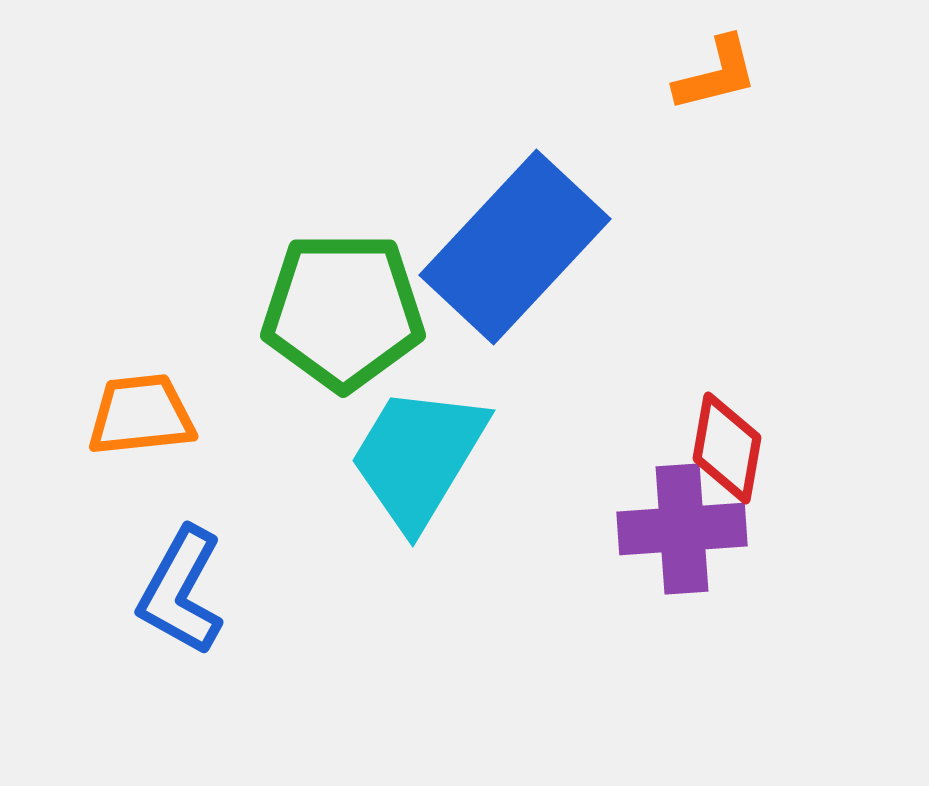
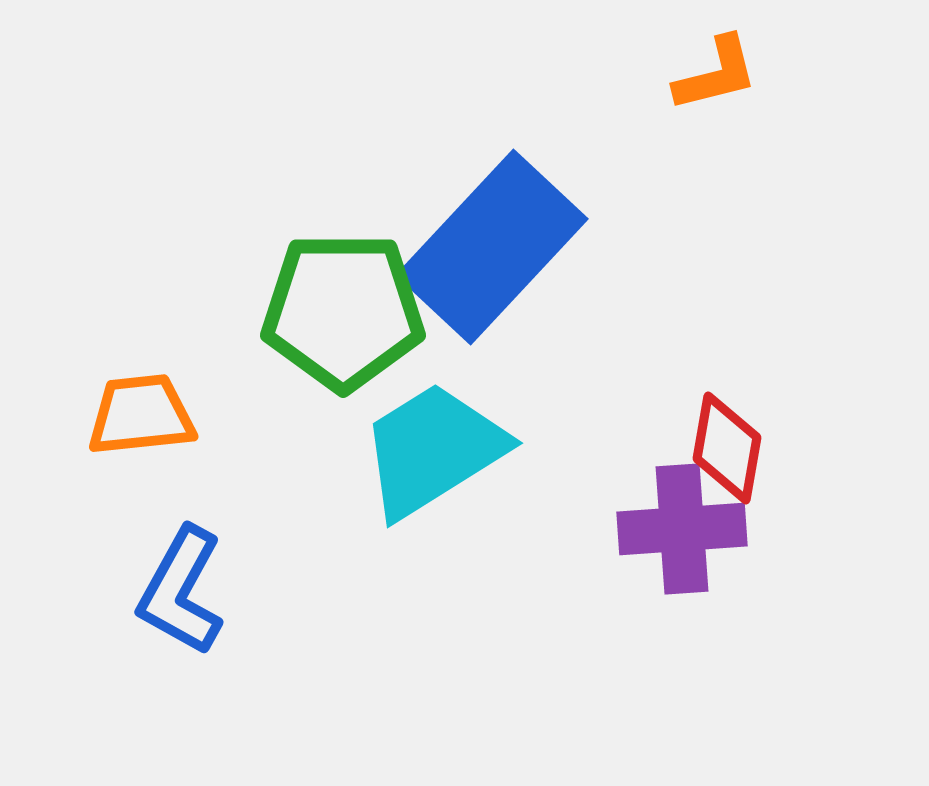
blue rectangle: moved 23 px left
cyan trapezoid: moved 15 px right, 7 px up; rotated 27 degrees clockwise
